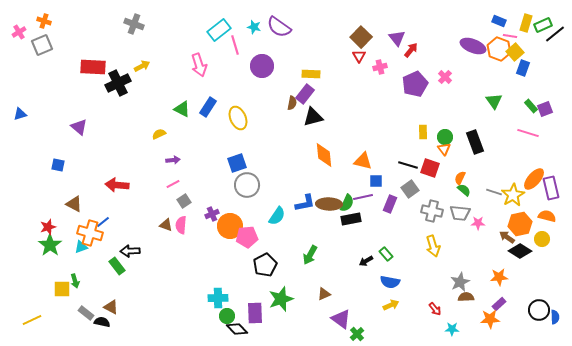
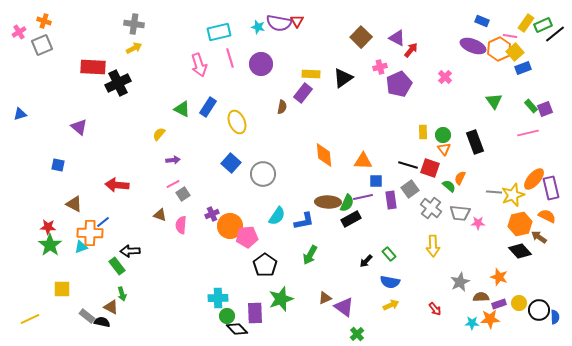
blue rectangle at (499, 21): moved 17 px left
yellow rectangle at (526, 23): rotated 18 degrees clockwise
gray cross at (134, 24): rotated 12 degrees counterclockwise
cyan star at (254, 27): moved 4 px right
purple semicircle at (279, 27): moved 4 px up; rotated 25 degrees counterclockwise
cyan rectangle at (219, 30): moved 2 px down; rotated 25 degrees clockwise
purple triangle at (397, 38): rotated 24 degrees counterclockwise
pink line at (235, 45): moved 5 px left, 13 px down
orange hexagon at (499, 49): rotated 15 degrees clockwise
red triangle at (359, 56): moved 62 px left, 35 px up
yellow arrow at (142, 66): moved 8 px left, 18 px up
purple circle at (262, 66): moved 1 px left, 2 px up
blue rectangle at (523, 68): rotated 49 degrees clockwise
purple pentagon at (415, 84): moved 16 px left
purple rectangle at (305, 94): moved 2 px left, 1 px up
brown semicircle at (292, 103): moved 10 px left, 4 px down
black triangle at (313, 117): moved 30 px right, 39 px up; rotated 20 degrees counterclockwise
yellow ellipse at (238, 118): moved 1 px left, 4 px down
pink line at (528, 133): rotated 30 degrees counterclockwise
yellow semicircle at (159, 134): rotated 24 degrees counterclockwise
green circle at (445, 137): moved 2 px left, 2 px up
orange triangle at (363, 161): rotated 12 degrees counterclockwise
blue square at (237, 163): moved 6 px left; rotated 30 degrees counterclockwise
gray circle at (247, 185): moved 16 px right, 11 px up
green semicircle at (464, 190): moved 15 px left, 4 px up
gray line at (494, 192): rotated 14 degrees counterclockwise
yellow star at (513, 195): rotated 10 degrees clockwise
gray square at (184, 201): moved 1 px left, 7 px up
blue L-shape at (305, 203): moved 1 px left, 18 px down
brown ellipse at (329, 204): moved 1 px left, 2 px up
purple rectangle at (390, 204): moved 1 px right, 4 px up; rotated 30 degrees counterclockwise
gray cross at (432, 211): moved 1 px left, 3 px up; rotated 25 degrees clockwise
orange semicircle at (547, 216): rotated 12 degrees clockwise
black rectangle at (351, 219): rotated 18 degrees counterclockwise
brown triangle at (166, 225): moved 6 px left, 10 px up
red star at (48, 227): rotated 21 degrees clockwise
orange cross at (90, 233): rotated 15 degrees counterclockwise
brown arrow at (507, 237): moved 32 px right
yellow circle at (542, 239): moved 23 px left, 64 px down
yellow arrow at (433, 246): rotated 15 degrees clockwise
black diamond at (520, 251): rotated 15 degrees clockwise
green rectangle at (386, 254): moved 3 px right
black arrow at (366, 261): rotated 16 degrees counterclockwise
black pentagon at (265, 265): rotated 10 degrees counterclockwise
orange star at (499, 277): rotated 24 degrees clockwise
green arrow at (75, 281): moved 47 px right, 13 px down
brown triangle at (324, 294): moved 1 px right, 4 px down
brown semicircle at (466, 297): moved 15 px right
purple rectangle at (499, 304): rotated 24 degrees clockwise
gray rectangle at (86, 313): moved 1 px right, 3 px down
purple triangle at (341, 319): moved 3 px right, 12 px up
yellow line at (32, 320): moved 2 px left, 1 px up
cyan star at (452, 329): moved 20 px right, 6 px up
